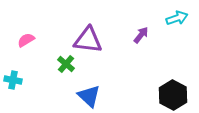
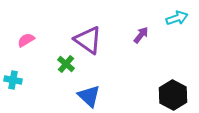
purple triangle: rotated 28 degrees clockwise
